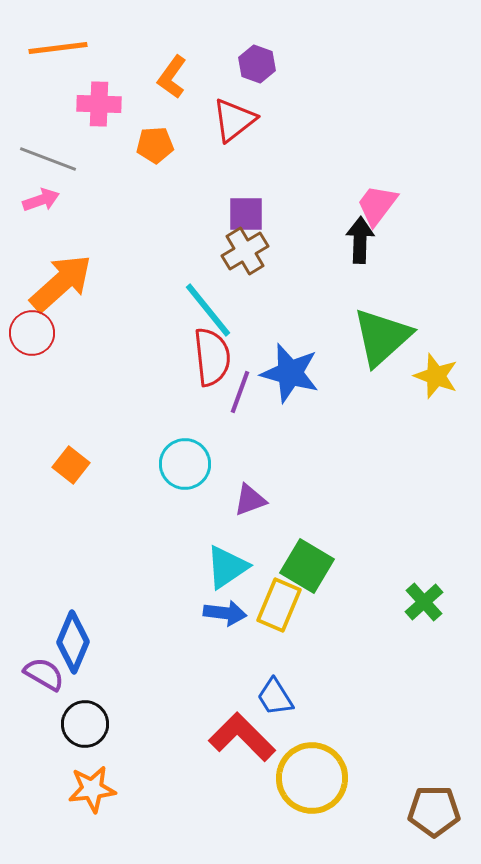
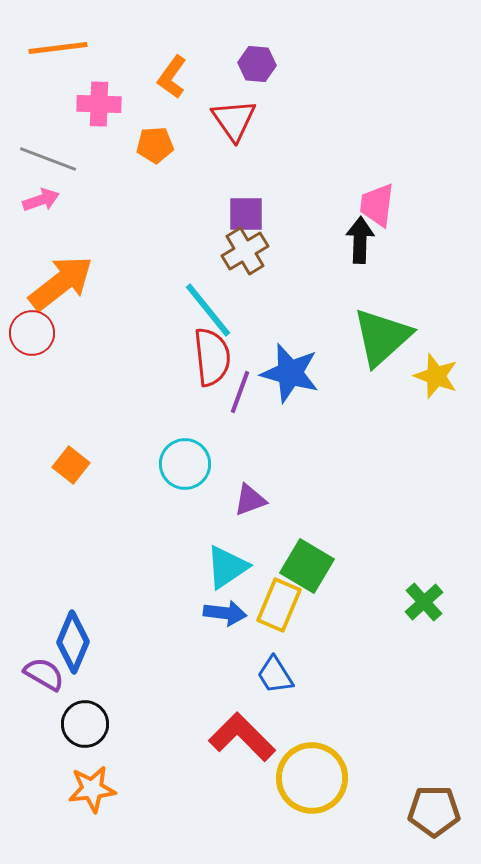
purple hexagon: rotated 15 degrees counterclockwise
red triangle: rotated 27 degrees counterclockwise
pink trapezoid: rotated 30 degrees counterclockwise
orange arrow: rotated 4 degrees clockwise
blue trapezoid: moved 22 px up
